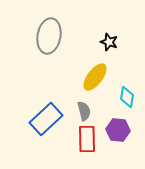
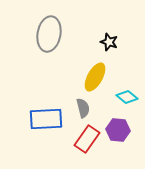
gray ellipse: moved 2 px up
yellow ellipse: rotated 8 degrees counterclockwise
cyan diamond: rotated 60 degrees counterclockwise
gray semicircle: moved 1 px left, 3 px up
blue rectangle: rotated 40 degrees clockwise
red rectangle: rotated 36 degrees clockwise
